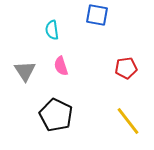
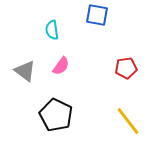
pink semicircle: rotated 126 degrees counterclockwise
gray triangle: rotated 20 degrees counterclockwise
